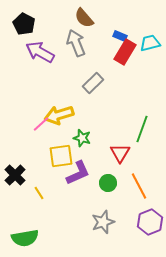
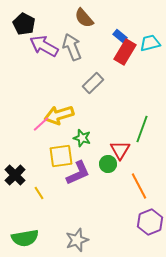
blue rectangle: rotated 16 degrees clockwise
gray arrow: moved 4 px left, 4 px down
purple arrow: moved 4 px right, 6 px up
red triangle: moved 3 px up
green circle: moved 19 px up
gray star: moved 26 px left, 18 px down
